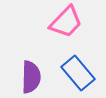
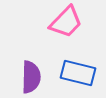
blue rectangle: rotated 36 degrees counterclockwise
